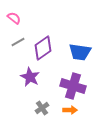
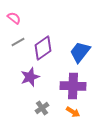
blue trapezoid: rotated 120 degrees clockwise
purple star: rotated 24 degrees clockwise
purple cross: rotated 15 degrees counterclockwise
orange arrow: moved 3 px right, 2 px down; rotated 32 degrees clockwise
